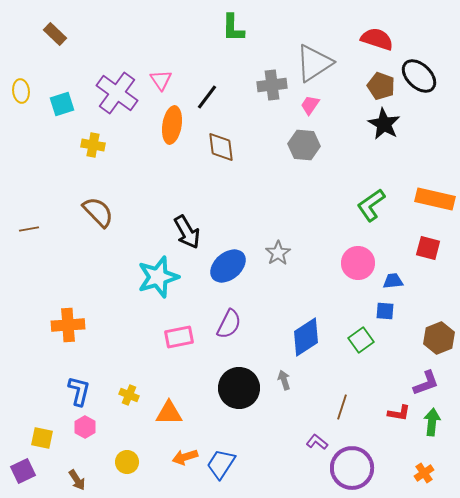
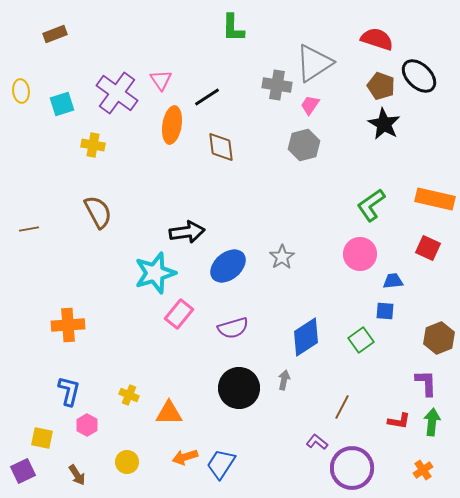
brown rectangle at (55, 34): rotated 65 degrees counterclockwise
gray cross at (272, 85): moved 5 px right; rotated 16 degrees clockwise
black line at (207, 97): rotated 20 degrees clockwise
gray hexagon at (304, 145): rotated 20 degrees counterclockwise
brown semicircle at (98, 212): rotated 16 degrees clockwise
black arrow at (187, 232): rotated 68 degrees counterclockwise
red square at (428, 248): rotated 10 degrees clockwise
gray star at (278, 253): moved 4 px right, 4 px down
pink circle at (358, 263): moved 2 px right, 9 px up
cyan star at (158, 277): moved 3 px left, 4 px up
purple semicircle at (229, 324): moved 4 px right, 4 px down; rotated 48 degrees clockwise
pink rectangle at (179, 337): moved 23 px up; rotated 40 degrees counterclockwise
gray arrow at (284, 380): rotated 30 degrees clockwise
purple L-shape at (426, 383): rotated 72 degrees counterclockwise
blue L-shape at (79, 391): moved 10 px left
brown line at (342, 407): rotated 10 degrees clockwise
red L-shape at (399, 413): moved 8 px down
pink hexagon at (85, 427): moved 2 px right, 2 px up
orange cross at (424, 473): moved 1 px left, 3 px up
brown arrow at (77, 480): moved 5 px up
